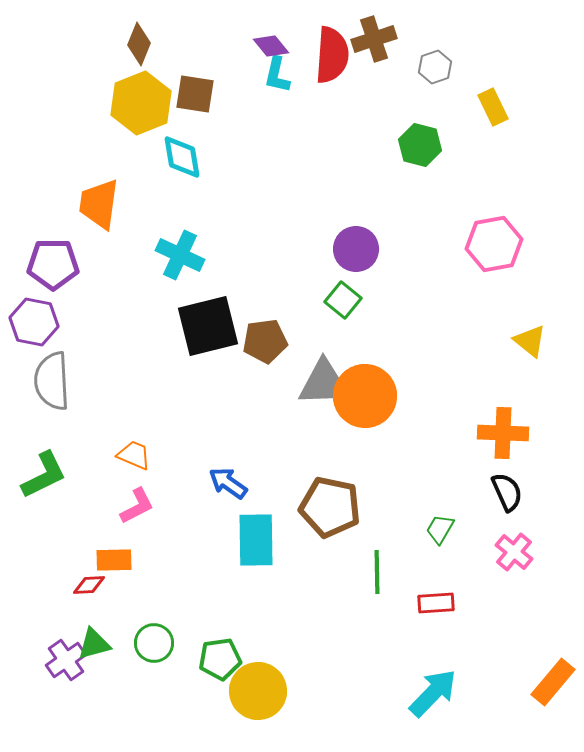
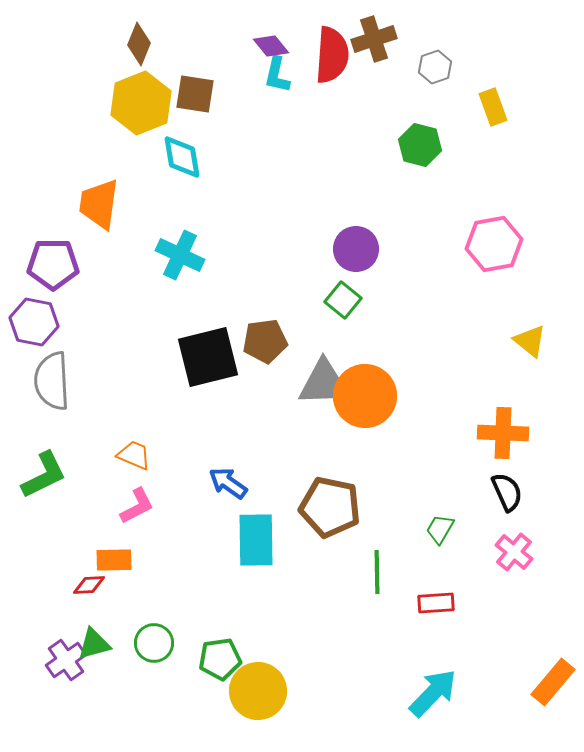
yellow rectangle at (493, 107): rotated 6 degrees clockwise
black square at (208, 326): moved 31 px down
